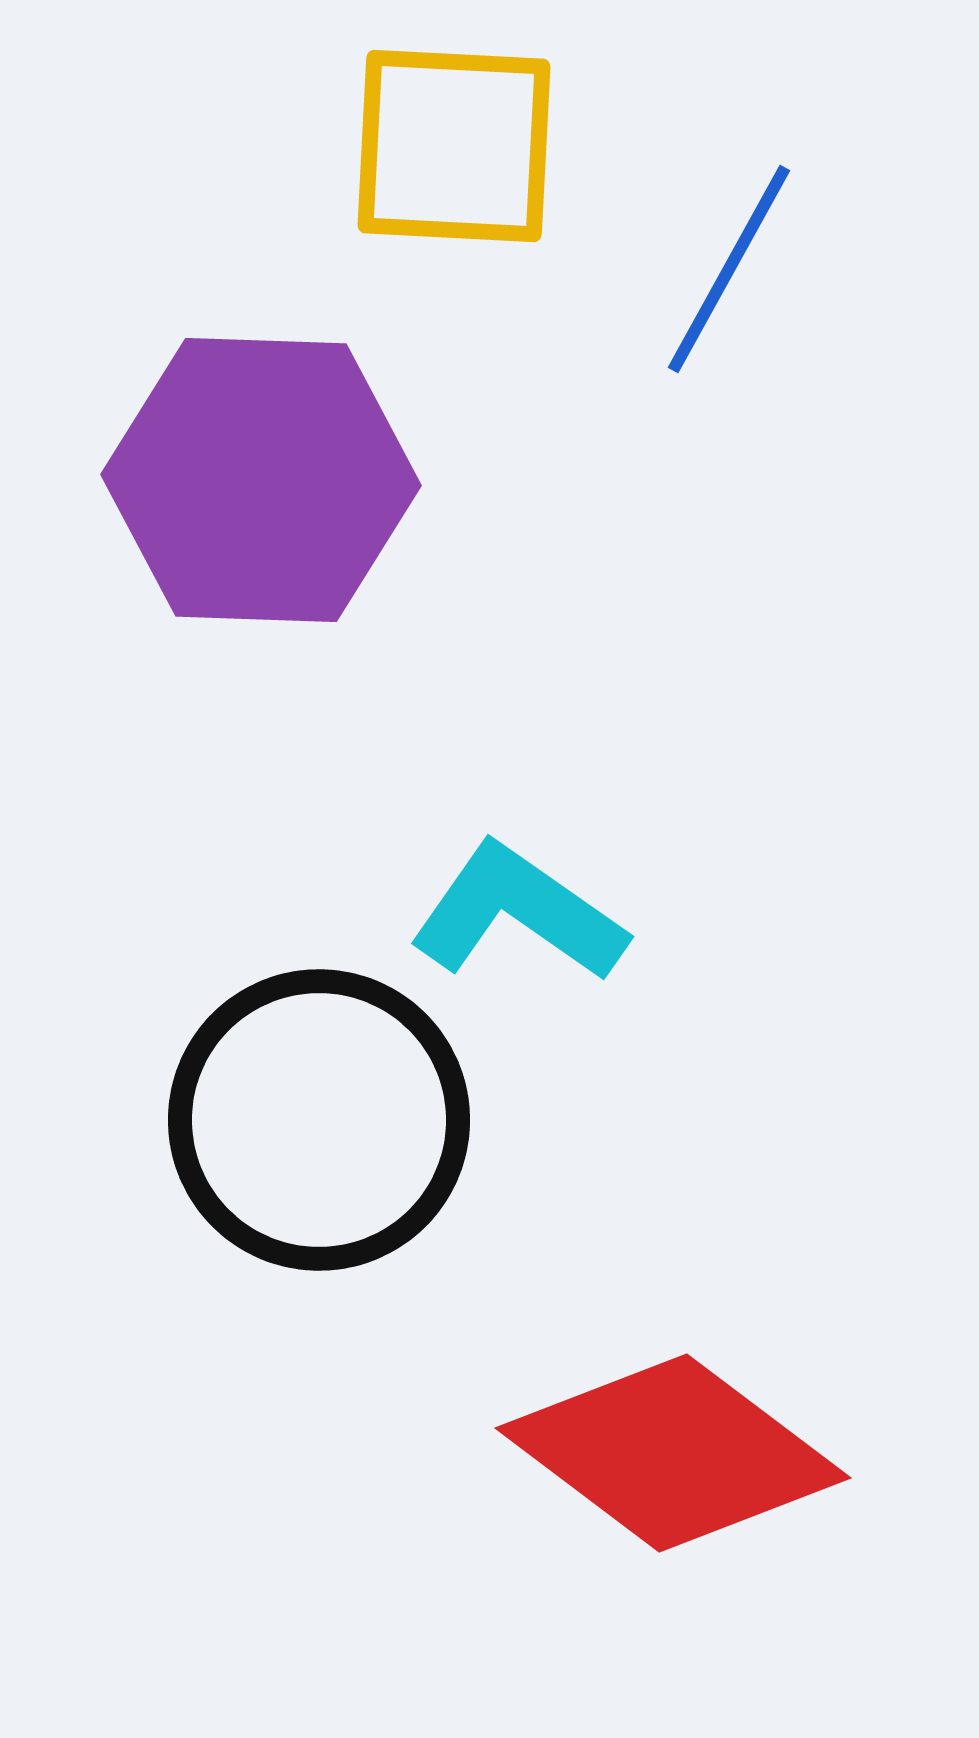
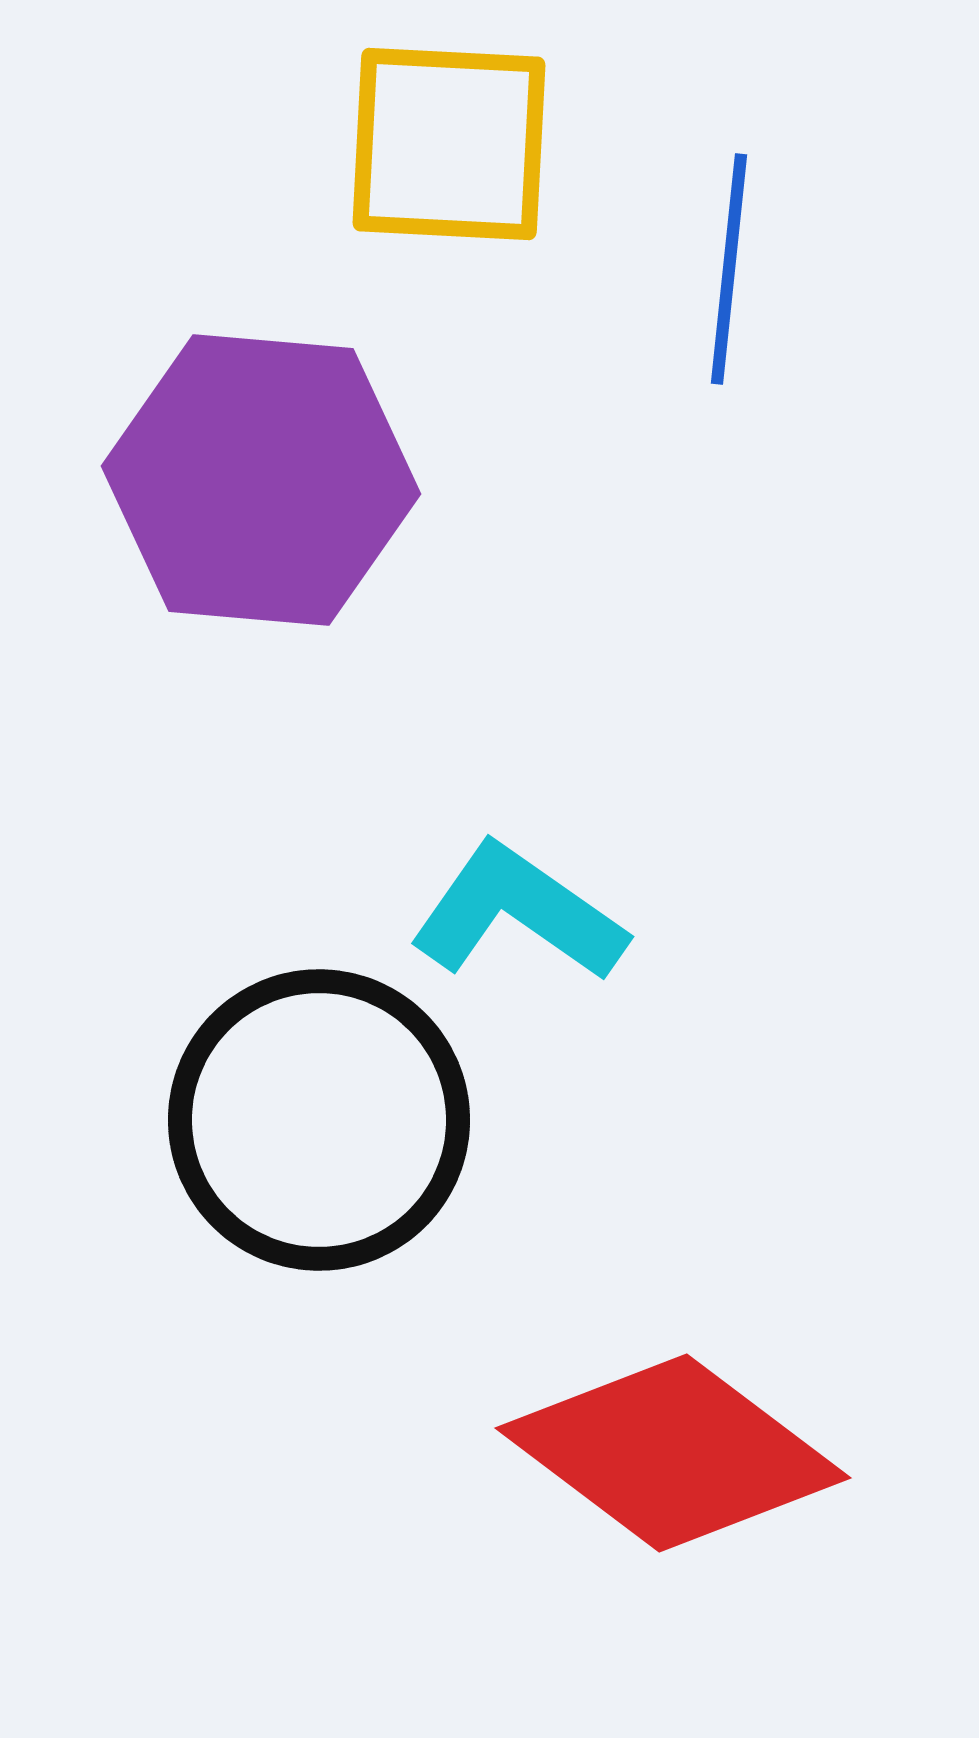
yellow square: moved 5 px left, 2 px up
blue line: rotated 23 degrees counterclockwise
purple hexagon: rotated 3 degrees clockwise
